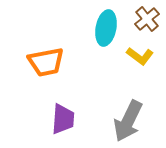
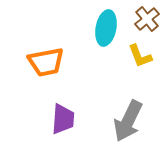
yellow L-shape: rotated 32 degrees clockwise
